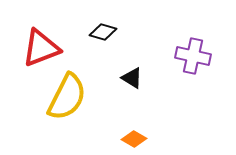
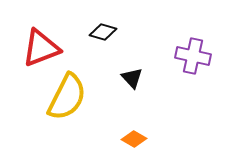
black triangle: rotated 15 degrees clockwise
